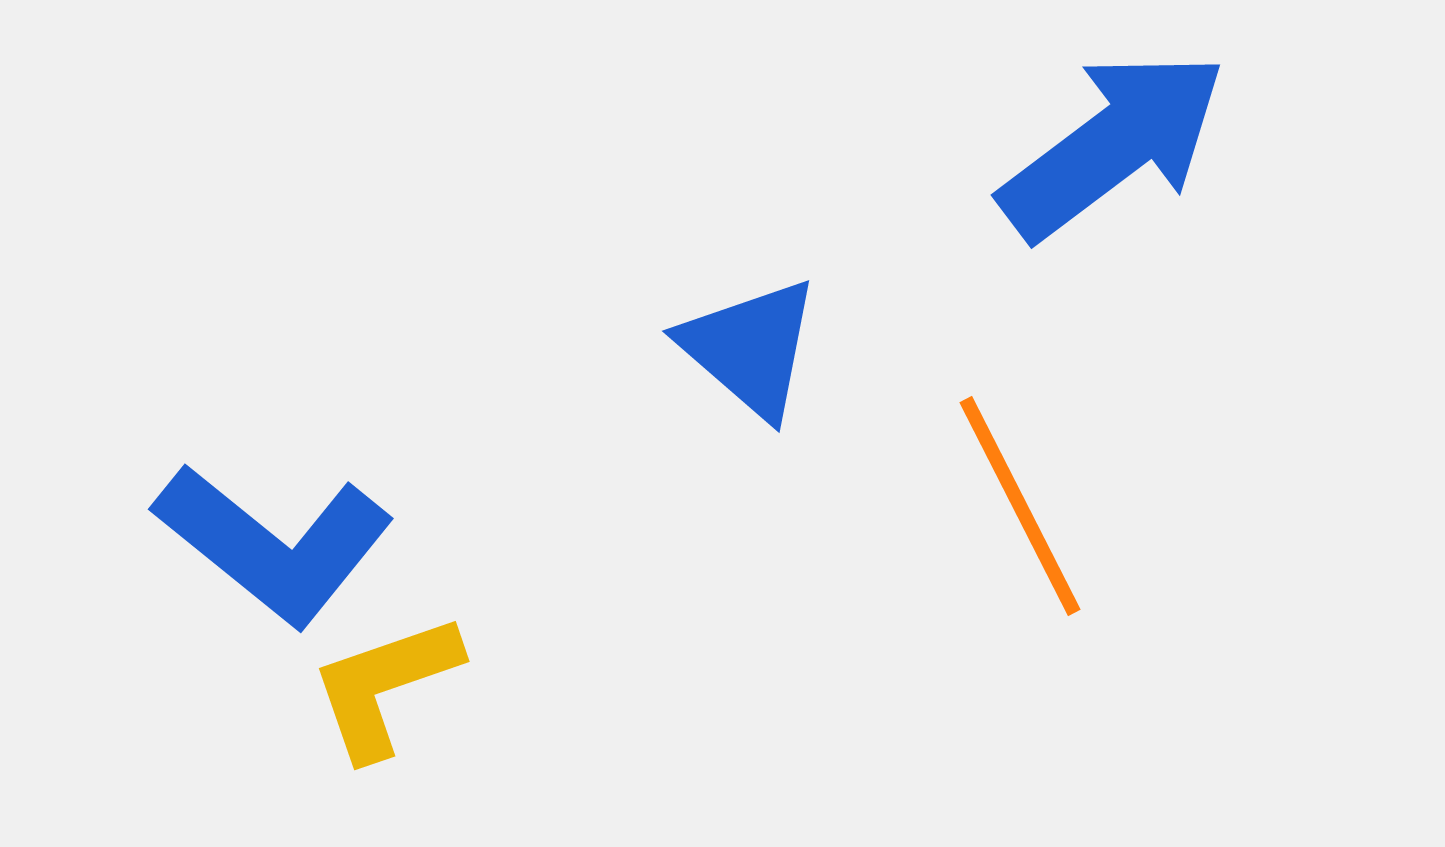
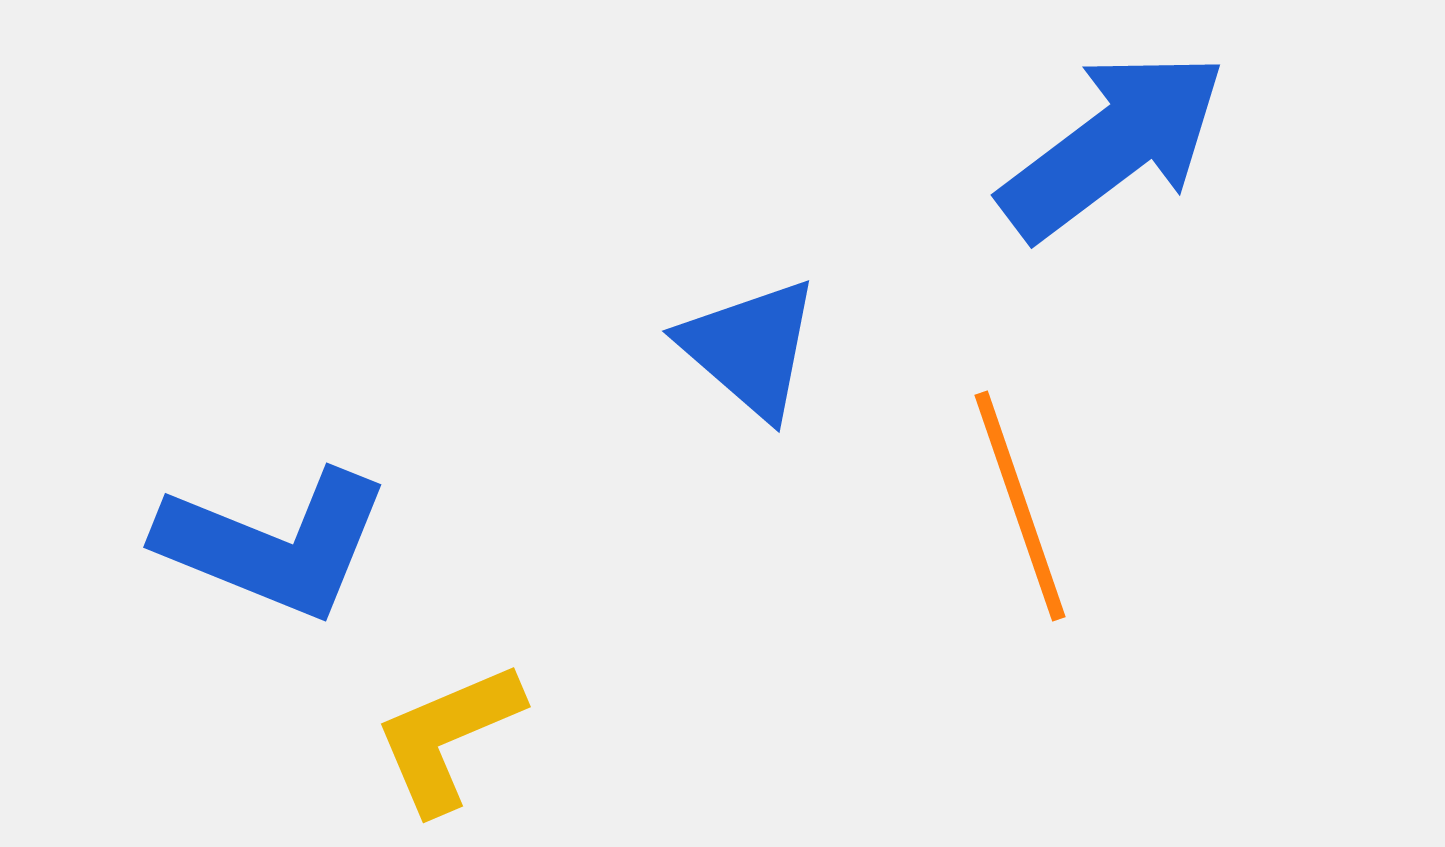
orange line: rotated 8 degrees clockwise
blue L-shape: rotated 17 degrees counterclockwise
yellow L-shape: moved 63 px right, 51 px down; rotated 4 degrees counterclockwise
